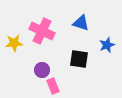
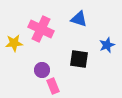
blue triangle: moved 2 px left, 4 px up
pink cross: moved 1 px left, 2 px up
